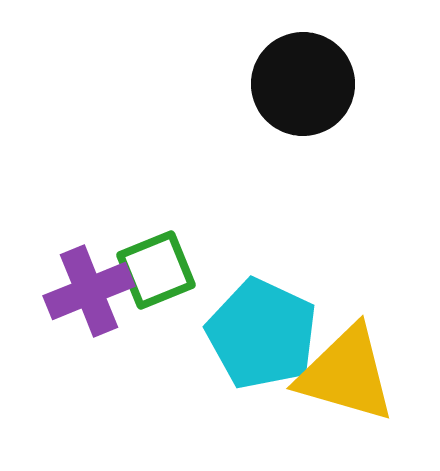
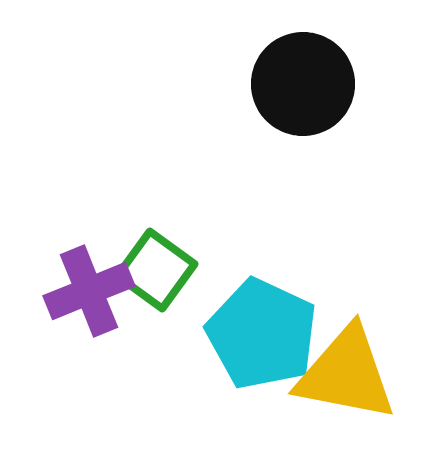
green square: rotated 32 degrees counterclockwise
yellow triangle: rotated 5 degrees counterclockwise
